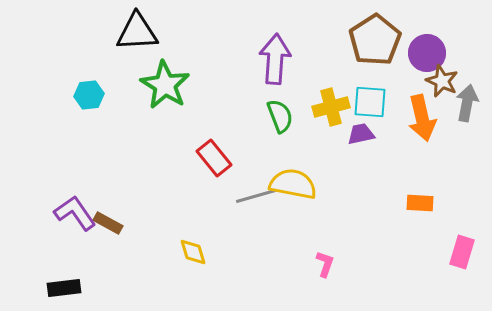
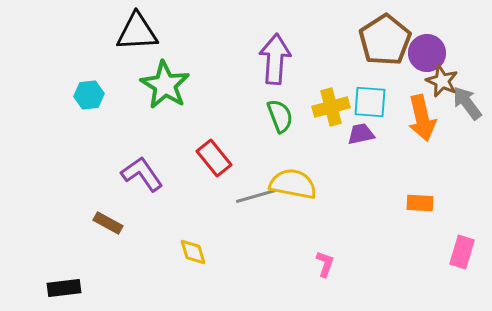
brown pentagon: moved 10 px right
gray arrow: rotated 48 degrees counterclockwise
purple L-shape: moved 67 px right, 39 px up
